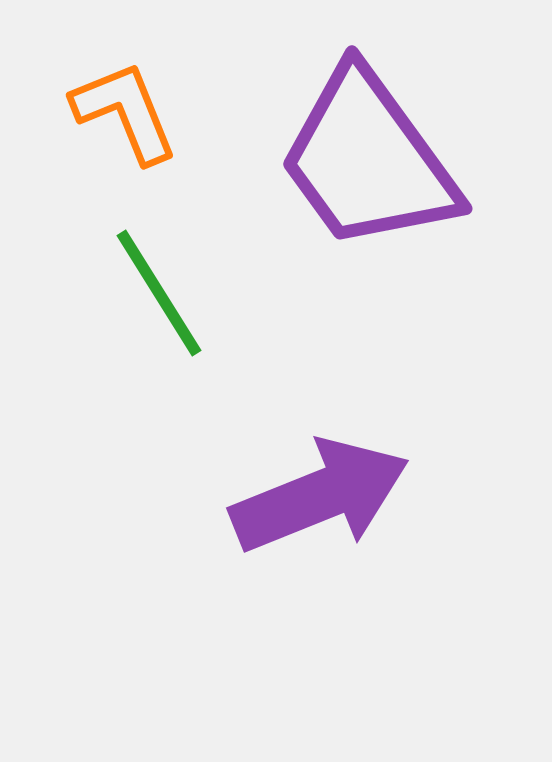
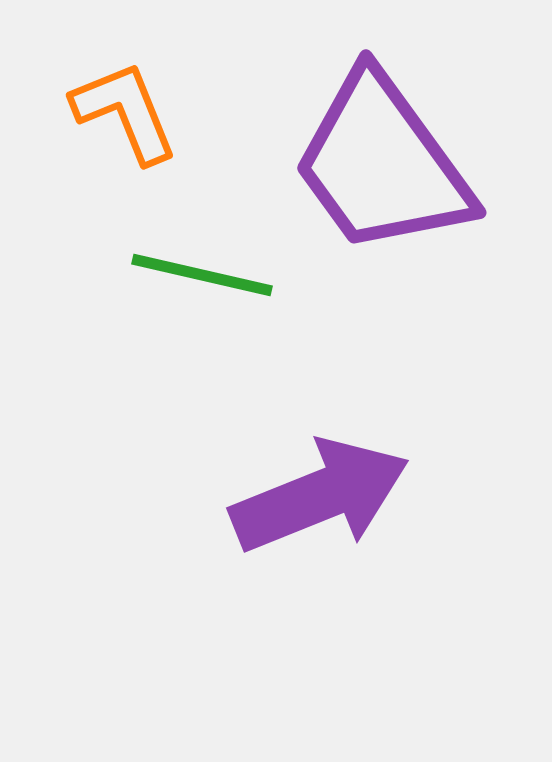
purple trapezoid: moved 14 px right, 4 px down
green line: moved 43 px right, 18 px up; rotated 45 degrees counterclockwise
